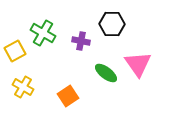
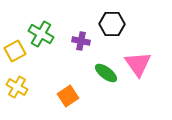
green cross: moved 2 px left, 1 px down
yellow cross: moved 6 px left
